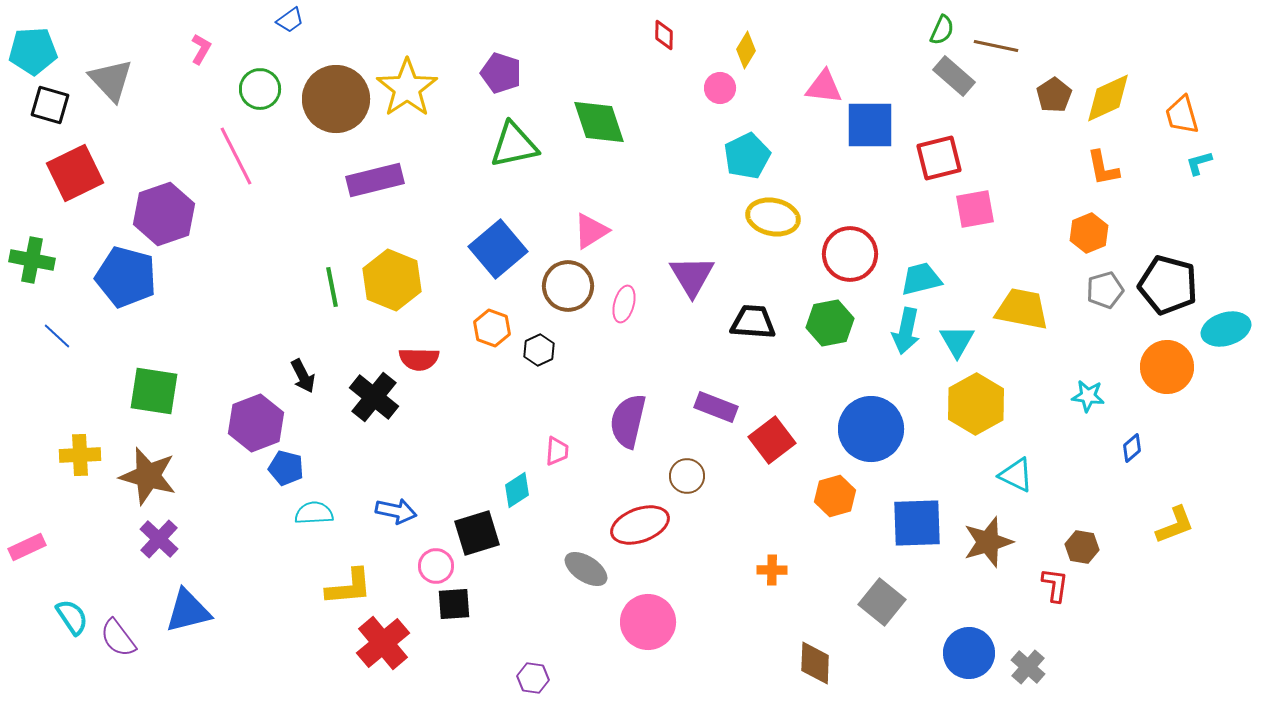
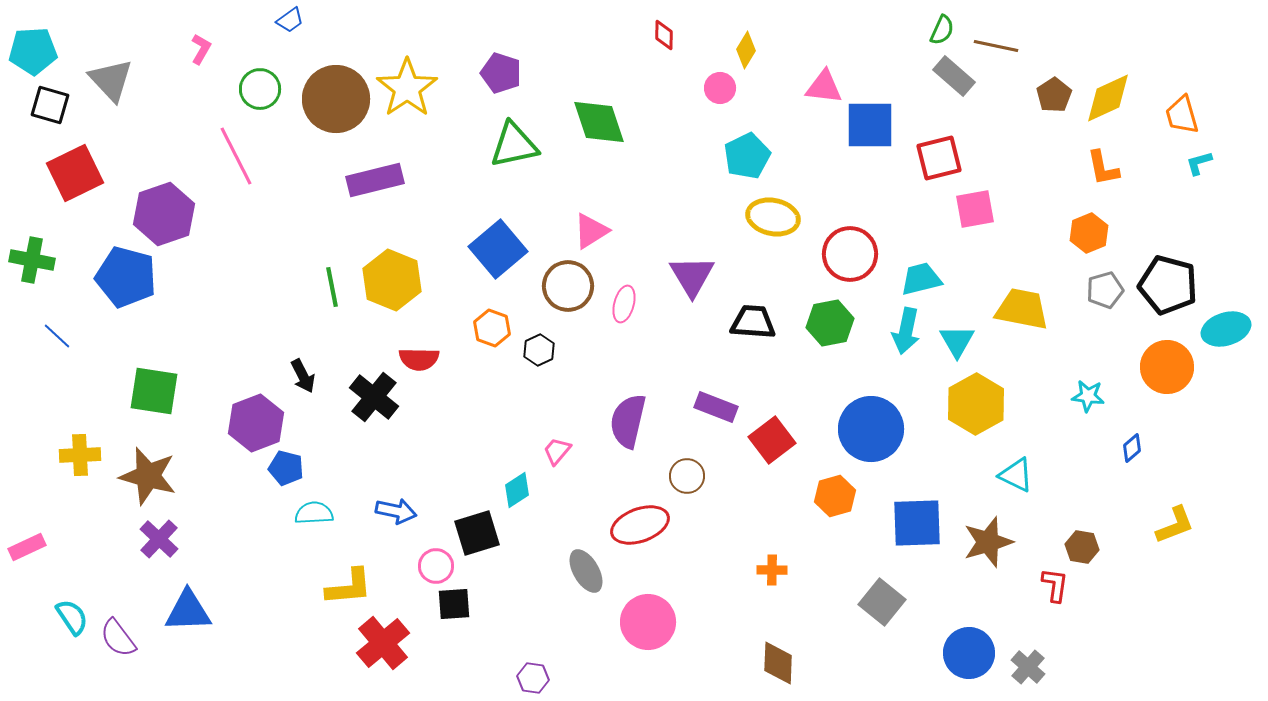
pink trapezoid at (557, 451): rotated 144 degrees counterclockwise
gray ellipse at (586, 569): moved 2 px down; rotated 27 degrees clockwise
blue triangle at (188, 611): rotated 12 degrees clockwise
brown diamond at (815, 663): moved 37 px left
